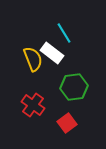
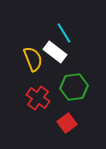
white rectangle: moved 3 px right, 1 px up
red cross: moved 5 px right, 7 px up
